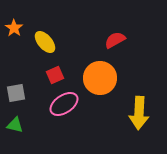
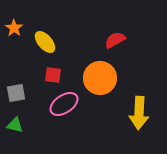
red square: moved 2 px left; rotated 30 degrees clockwise
